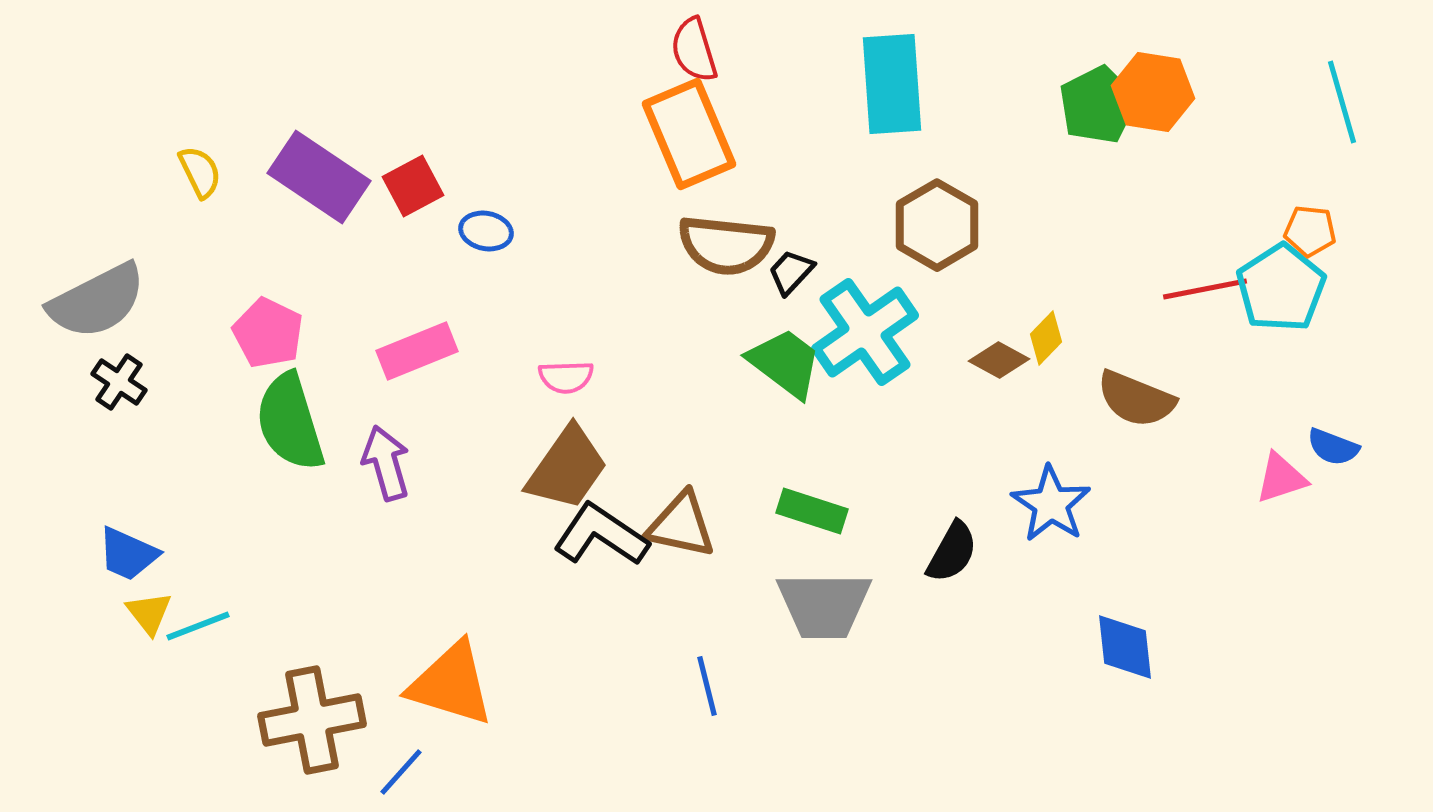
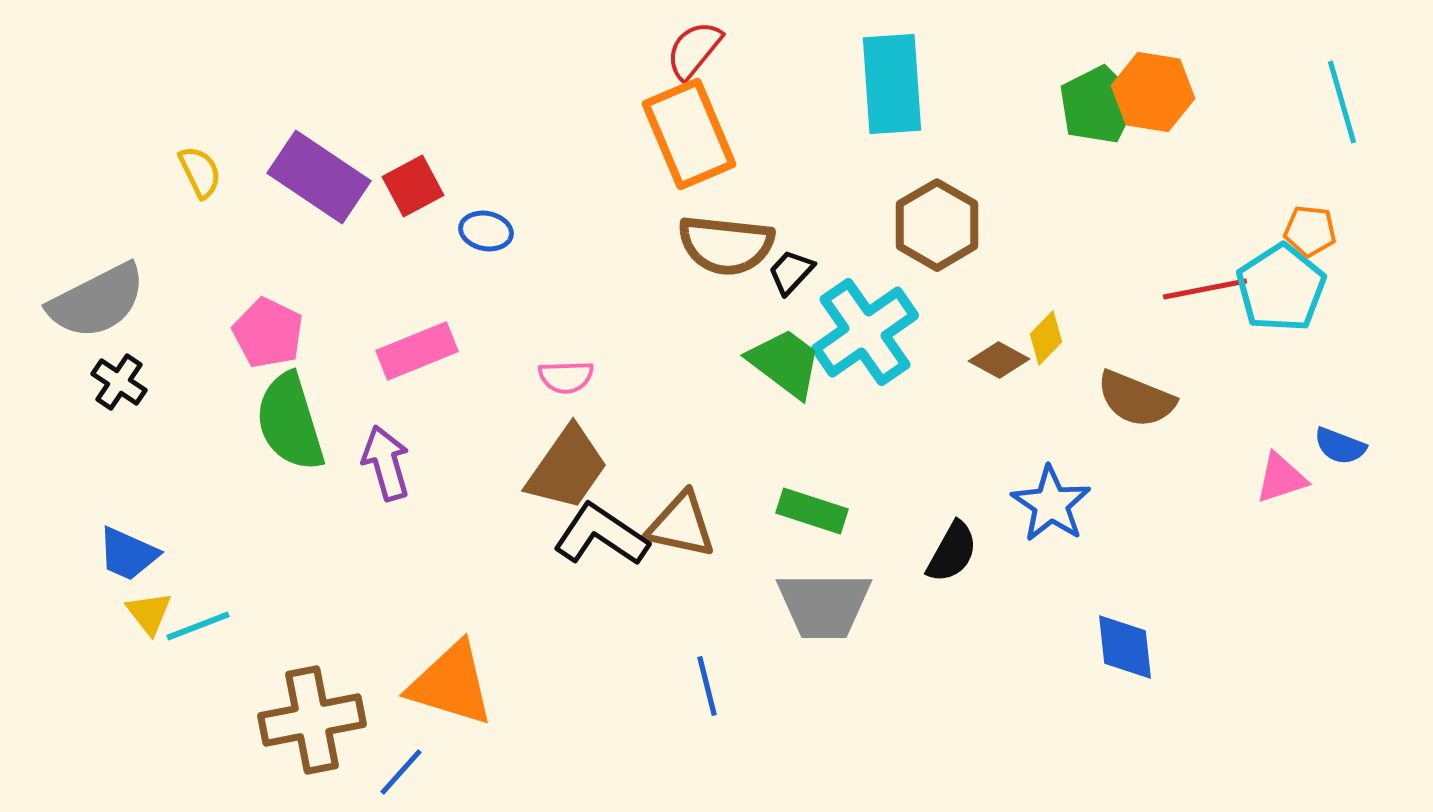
red semicircle at (694, 50): rotated 56 degrees clockwise
blue semicircle at (1333, 447): moved 7 px right, 1 px up
